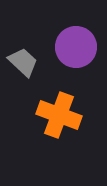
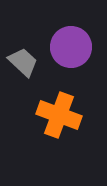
purple circle: moved 5 px left
